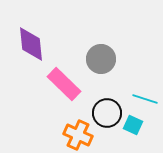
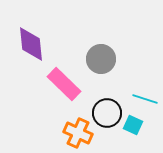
orange cross: moved 2 px up
